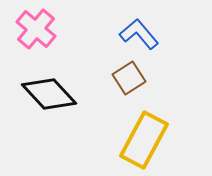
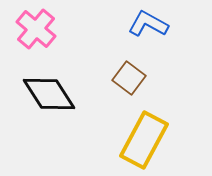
blue L-shape: moved 9 px right, 10 px up; rotated 21 degrees counterclockwise
brown square: rotated 20 degrees counterclockwise
black diamond: rotated 10 degrees clockwise
